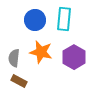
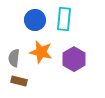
purple hexagon: moved 2 px down
brown rectangle: rotated 14 degrees counterclockwise
